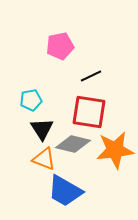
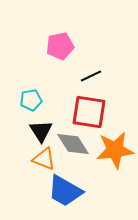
black triangle: moved 1 px left, 2 px down
gray diamond: rotated 44 degrees clockwise
